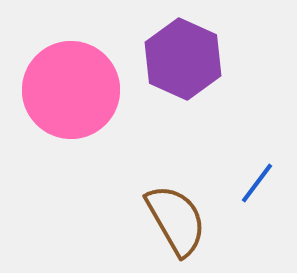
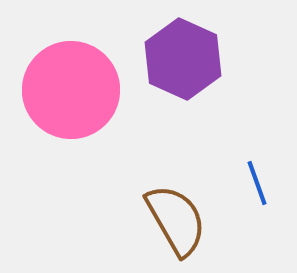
blue line: rotated 57 degrees counterclockwise
